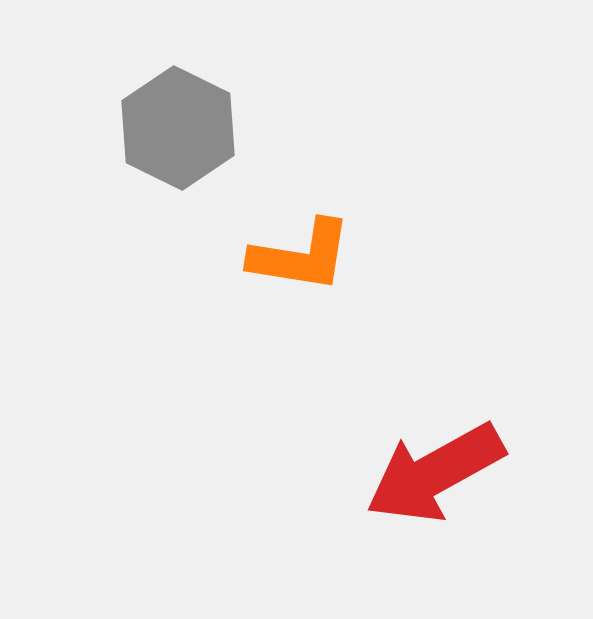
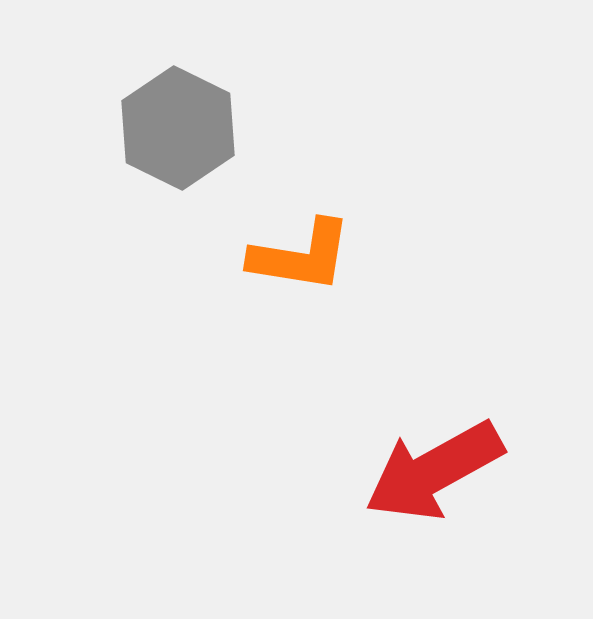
red arrow: moved 1 px left, 2 px up
